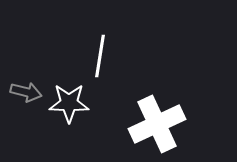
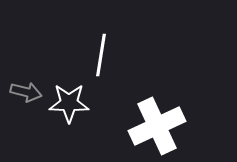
white line: moved 1 px right, 1 px up
white cross: moved 2 px down
